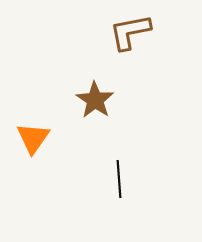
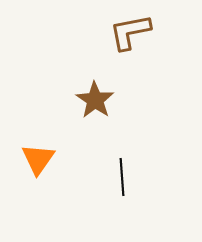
orange triangle: moved 5 px right, 21 px down
black line: moved 3 px right, 2 px up
